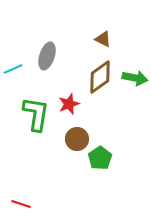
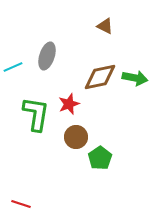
brown triangle: moved 2 px right, 13 px up
cyan line: moved 2 px up
brown diamond: rotated 24 degrees clockwise
brown circle: moved 1 px left, 2 px up
